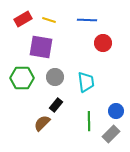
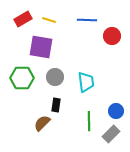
red circle: moved 9 px right, 7 px up
black rectangle: rotated 32 degrees counterclockwise
